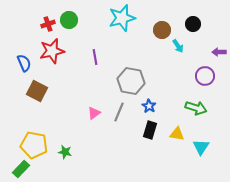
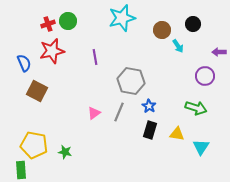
green circle: moved 1 px left, 1 px down
green rectangle: moved 1 px down; rotated 48 degrees counterclockwise
